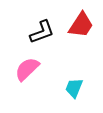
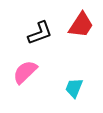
black L-shape: moved 2 px left, 1 px down
pink semicircle: moved 2 px left, 3 px down
